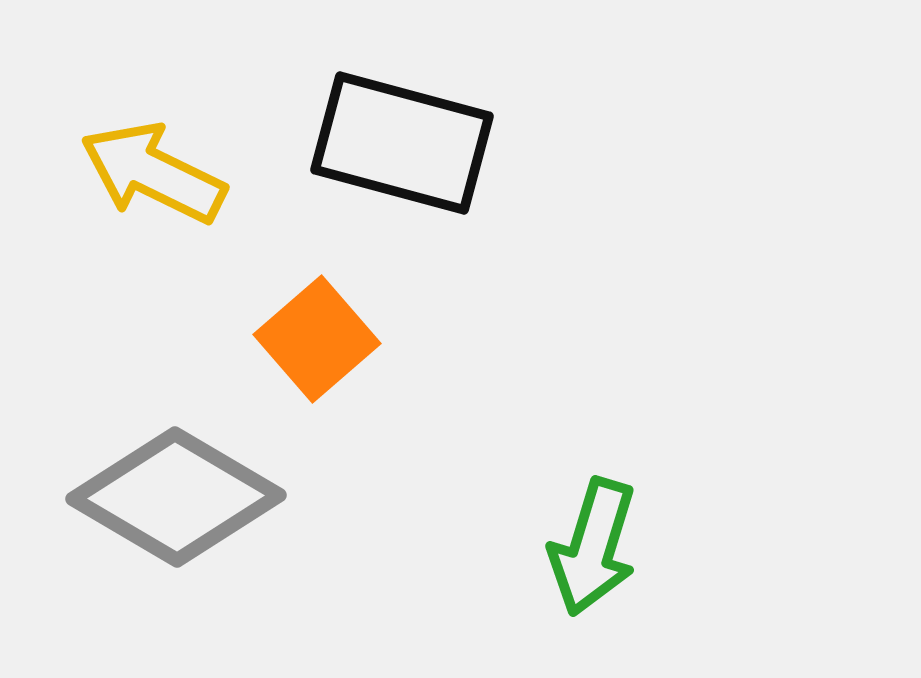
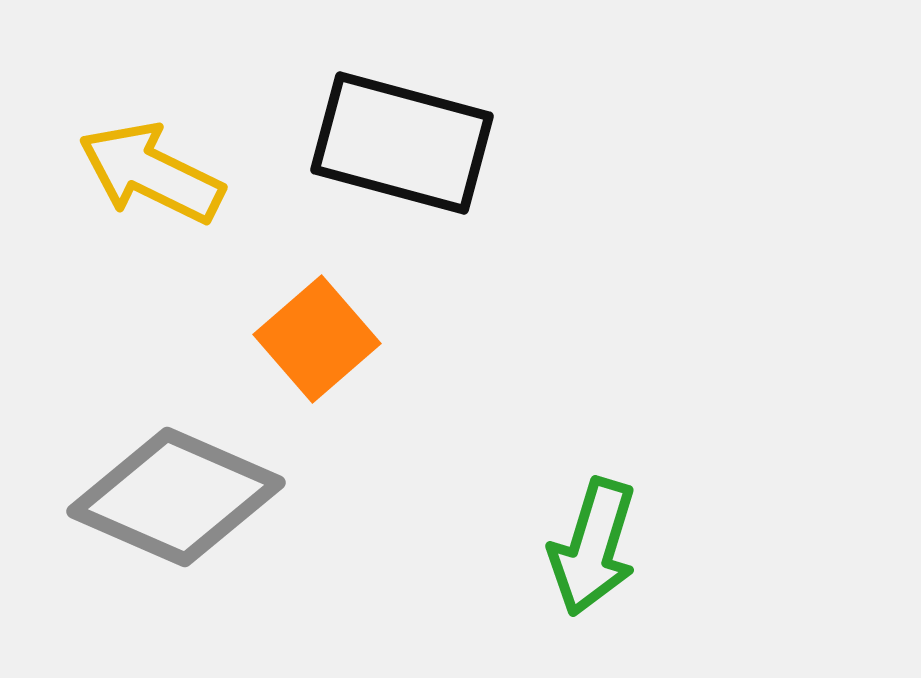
yellow arrow: moved 2 px left
gray diamond: rotated 7 degrees counterclockwise
